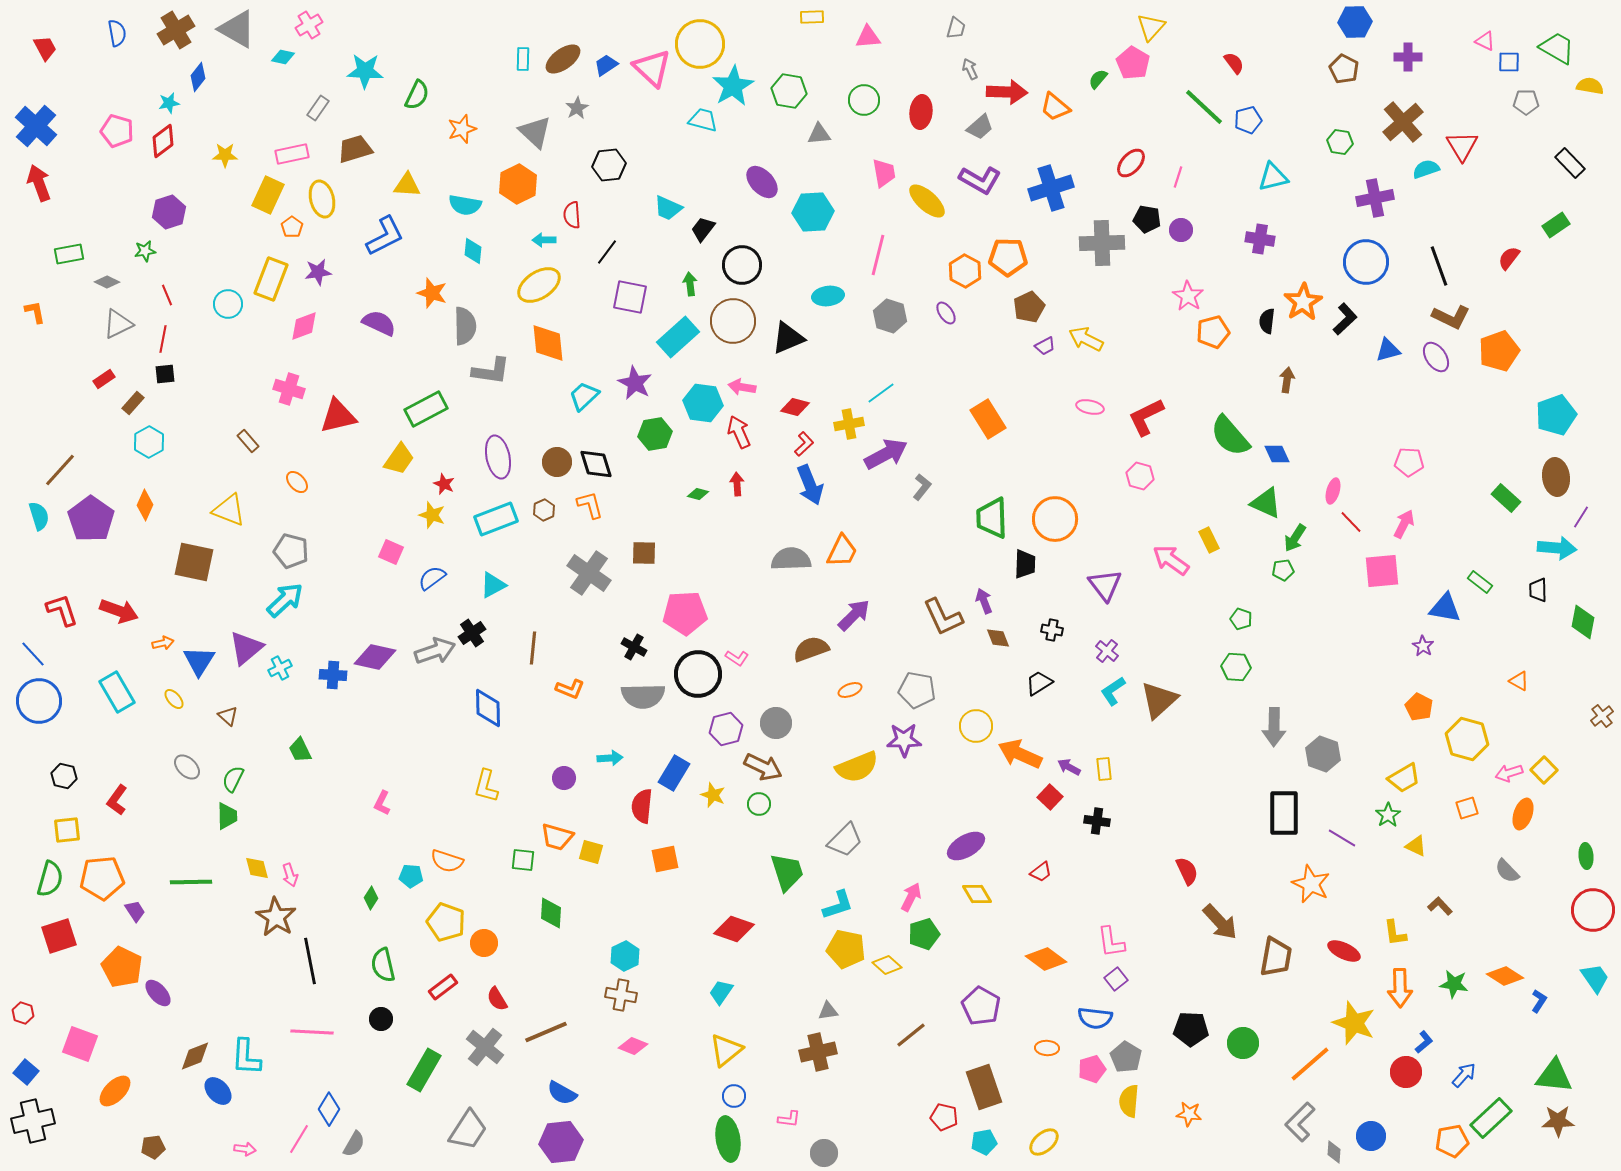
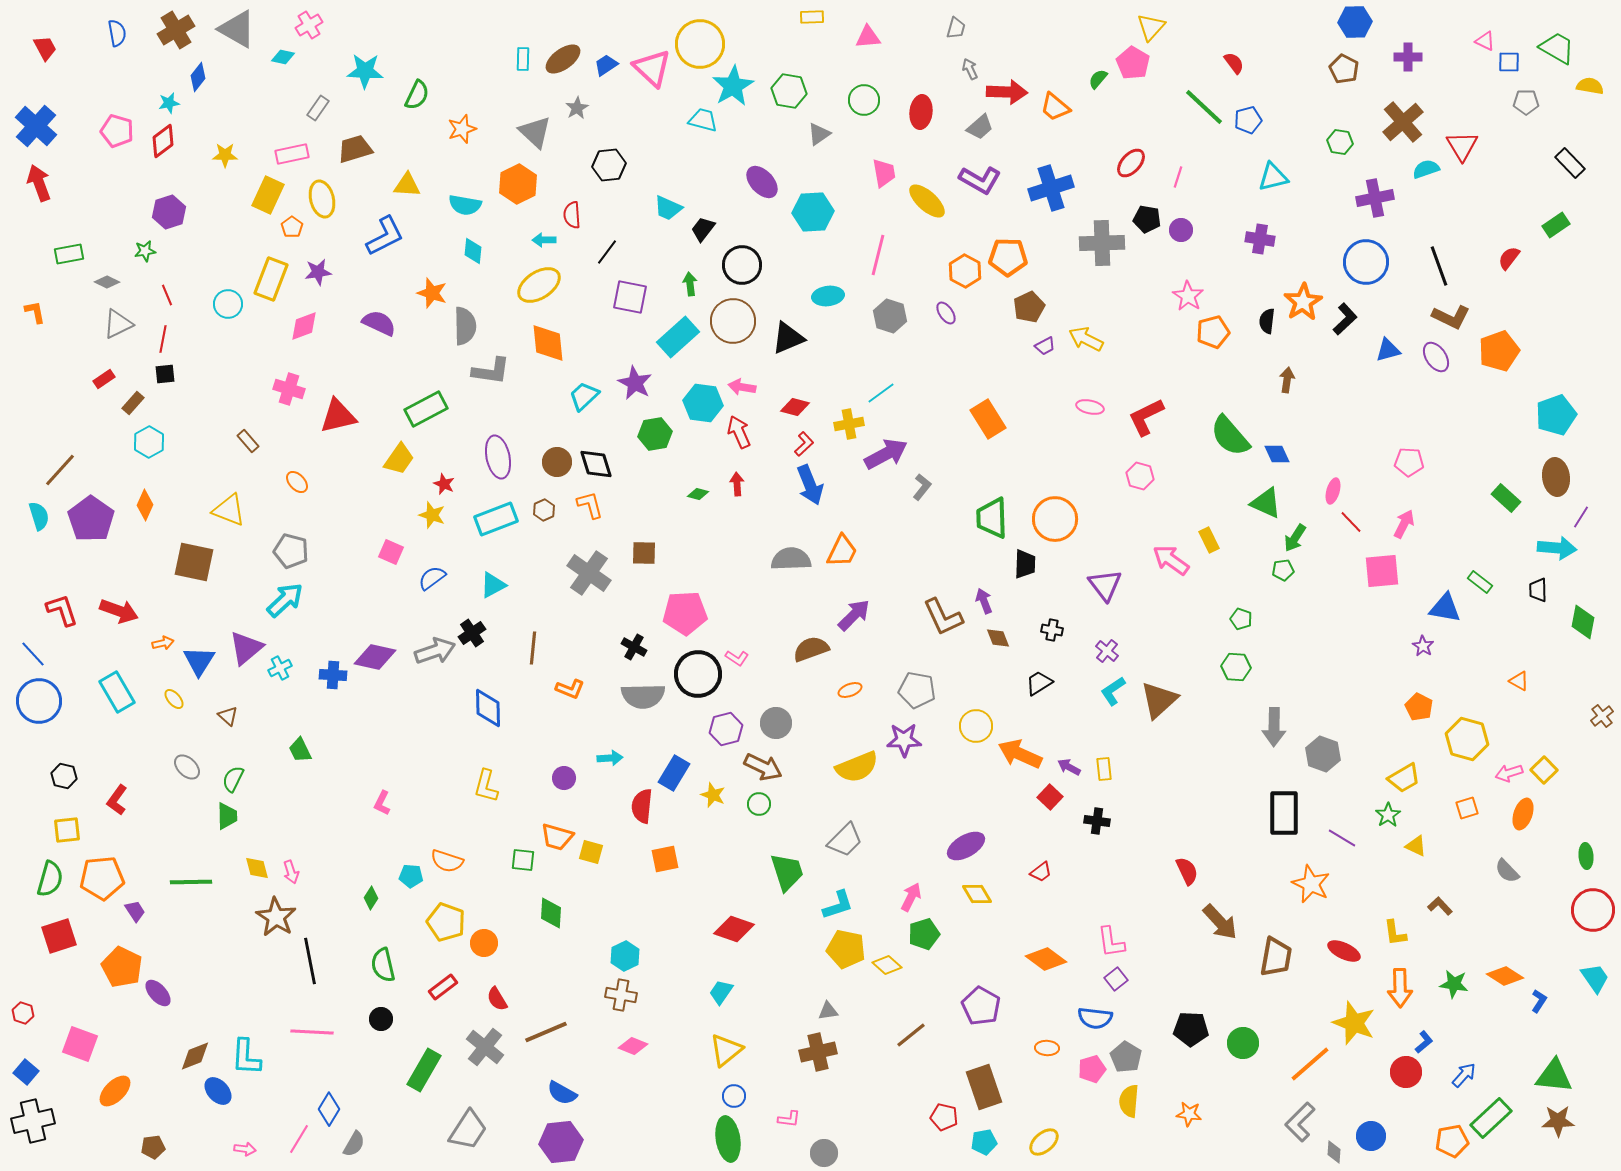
gray triangle at (819, 134): rotated 30 degrees counterclockwise
pink arrow at (290, 875): moved 1 px right, 3 px up
